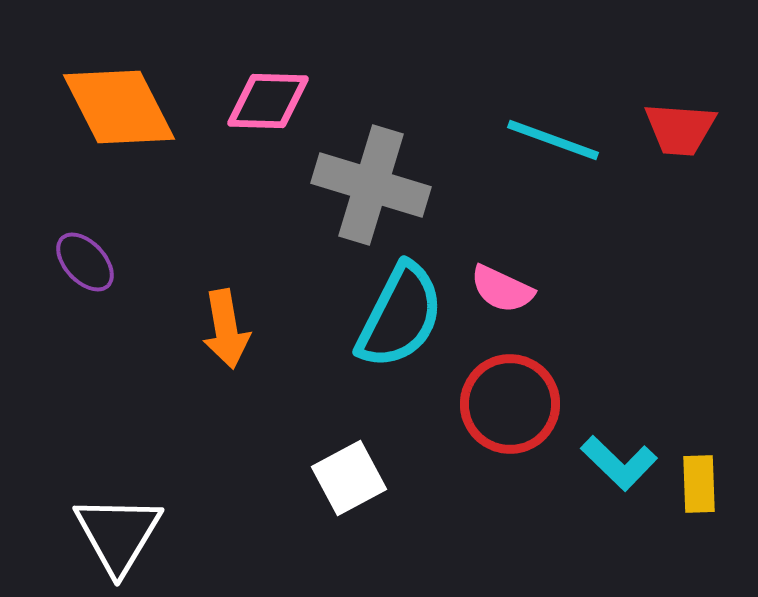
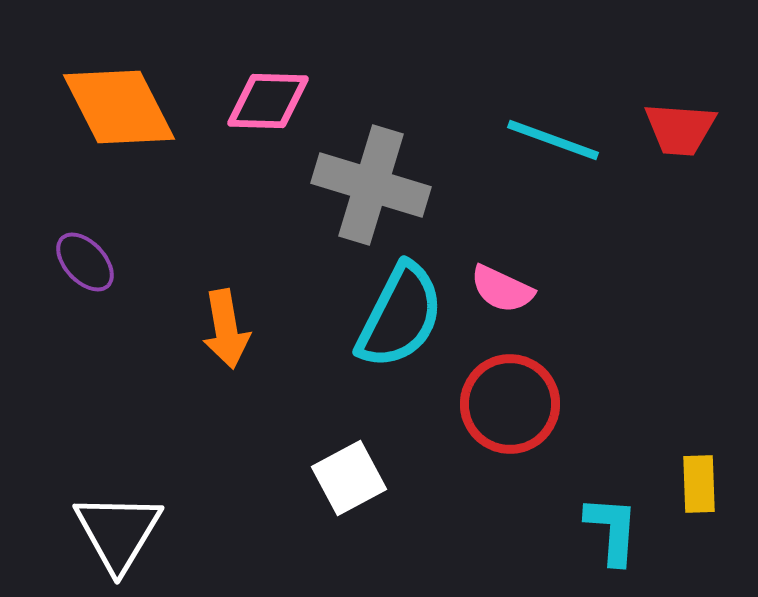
cyan L-shape: moved 7 px left, 67 px down; rotated 130 degrees counterclockwise
white triangle: moved 2 px up
